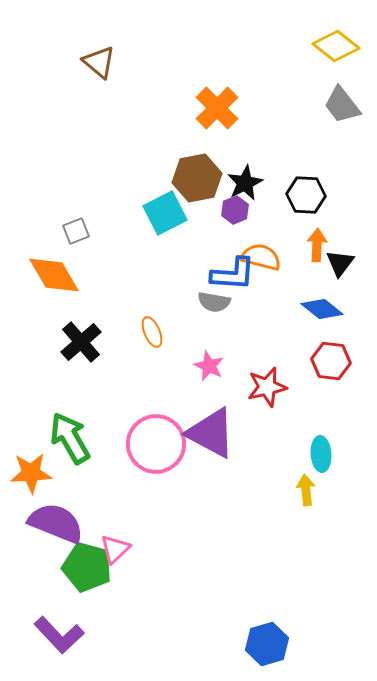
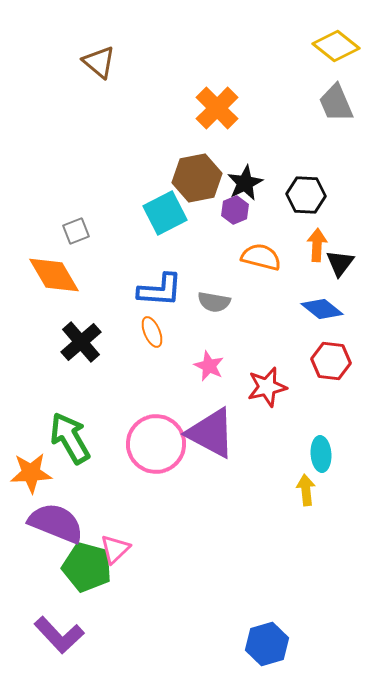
gray trapezoid: moved 6 px left, 2 px up; rotated 15 degrees clockwise
blue L-shape: moved 73 px left, 16 px down
